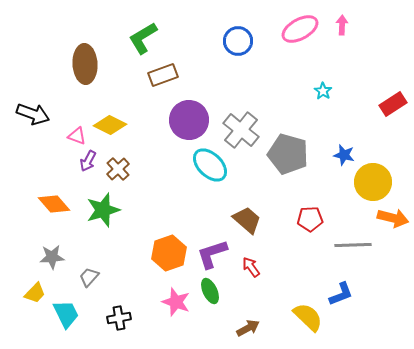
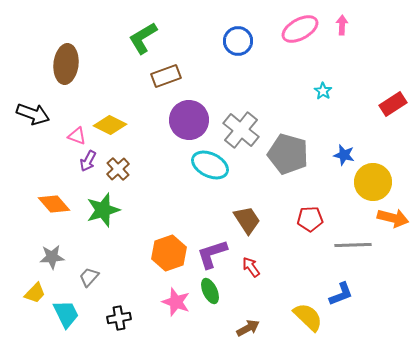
brown ellipse: moved 19 px left; rotated 9 degrees clockwise
brown rectangle: moved 3 px right, 1 px down
cyan ellipse: rotated 18 degrees counterclockwise
brown trapezoid: rotated 16 degrees clockwise
